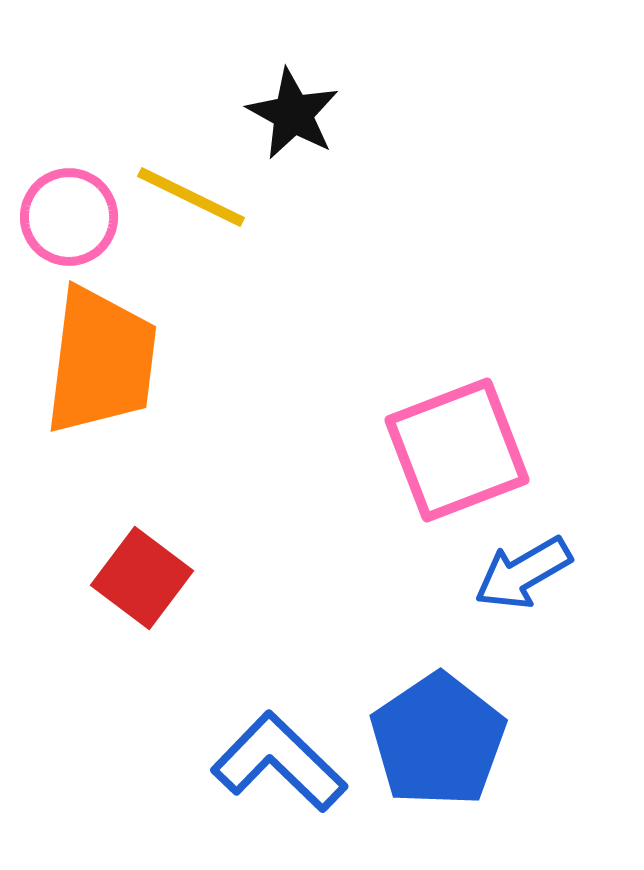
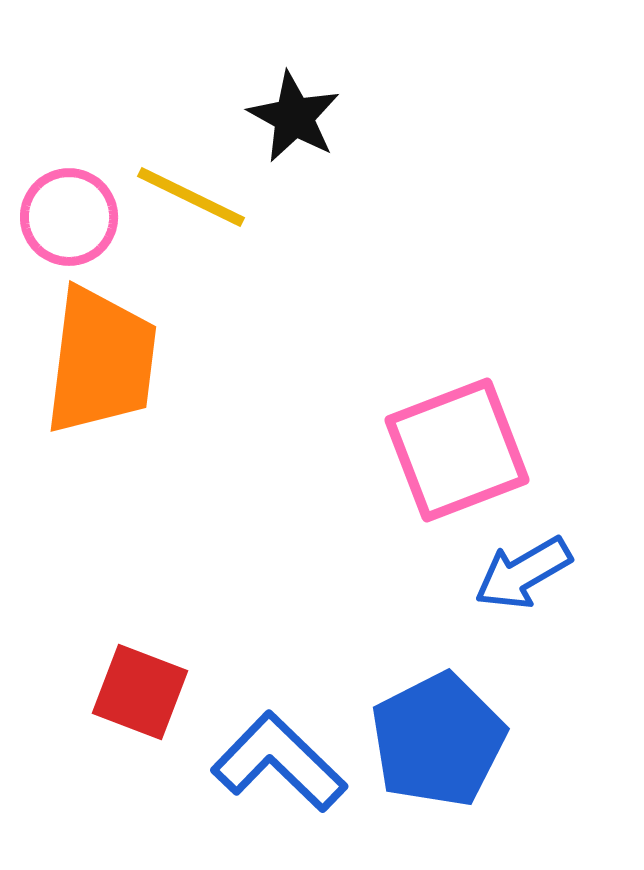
black star: moved 1 px right, 3 px down
red square: moved 2 px left, 114 px down; rotated 16 degrees counterclockwise
blue pentagon: rotated 7 degrees clockwise
